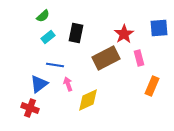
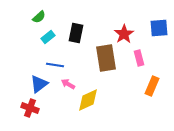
green semicircle: moved 4 px left, 1 px down
brown rectangle: rotated 72 degrees counterclockwise
pink arrow: rotated 40 degrees counterclockwise
